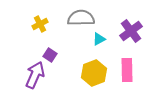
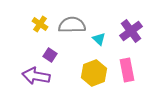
gray semicircle: moved 9 px left, 7 px down
yellow cross: rotated 28 degrees counterclockwise
cyan triangle: rotated 48 degrees counterclockwise
pink rectangle: rotated 10 degrees counterclockwise
purple arrow: moved 1 px right, 1 px down; rotated 104 degrees counterclockwise
